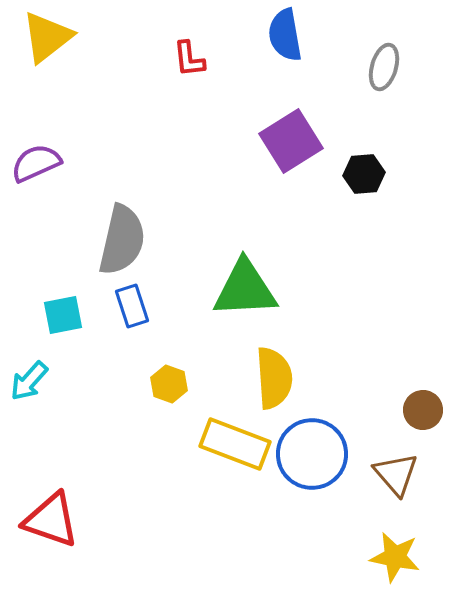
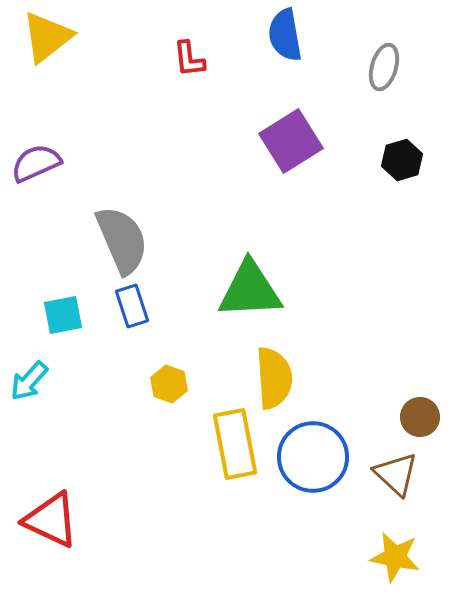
black hexagon: moved 38 px right, 14 px up; rotated 12 degrees counterclockwise
gray semicircle: rotated 36 degrees counterclockwise
green triangle: moved 5 px right, 1 px down
brown circle: moved 3 px left, 7 px down
yellow rectangle: rotated 58 degrees clockwise
blue circle: moved 1 px right, 3 px down
brown triangle: rotated 6 degrees counterclockwise
red triangle: rotated 6 degrees clockwise
